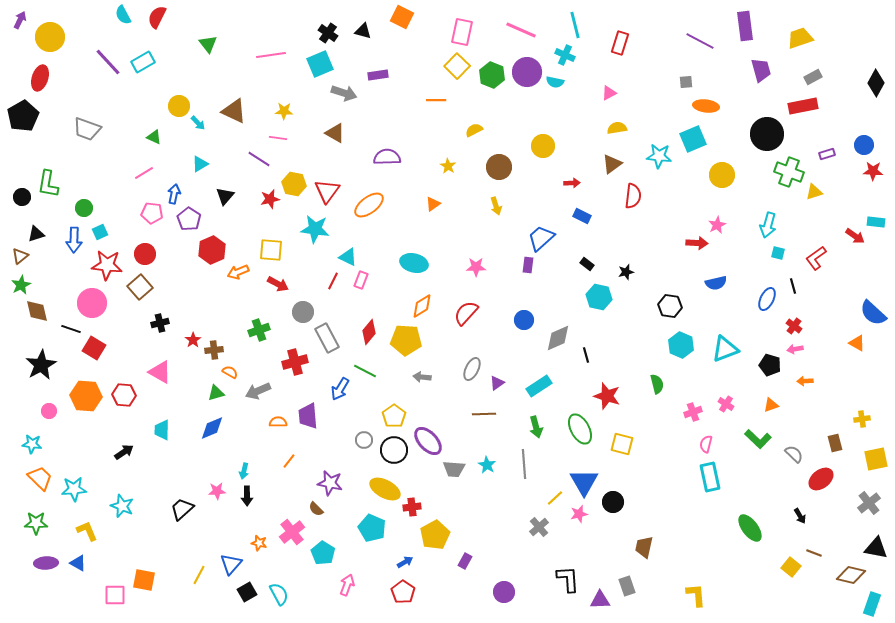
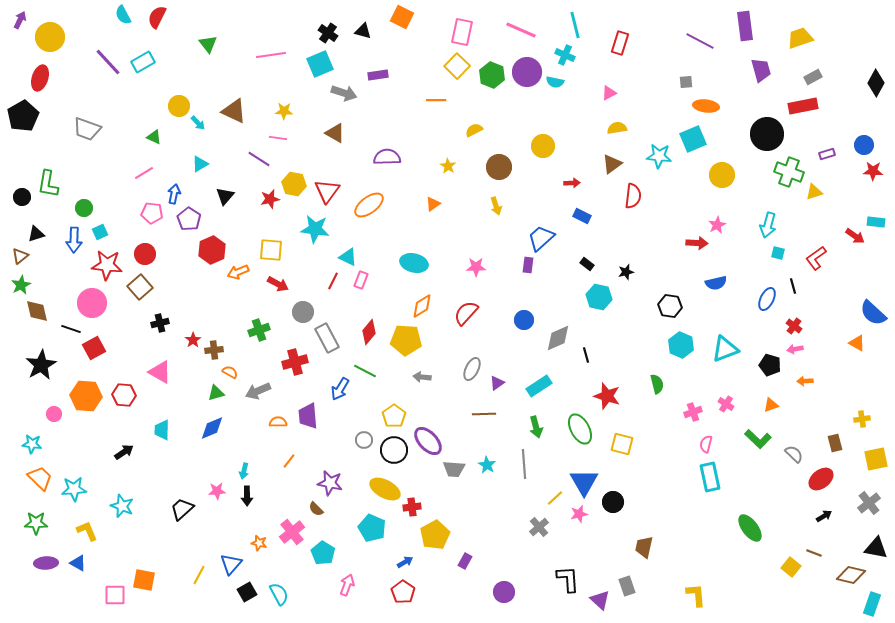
red square at (94, 348): rotated 30 degrees clockwise
pink circle at (49, 411): moved 5 px right, 3 px down
black arrow at (800, 516): moved 24 px right; rotated 91 degrees counterclockwise
purple triangle at (600, 600): rotated 45 degrees clockwise
